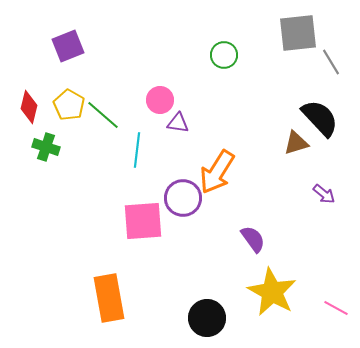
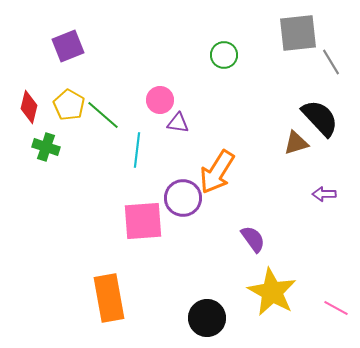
purple arrow: rotated 140 degrees clockwise
